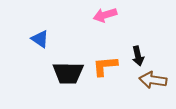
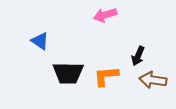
blue triangle: moved 2 px down
black arrow: rotated 36 degrees clockwise
orange L-shape: moved 1 px right, 10 px down
